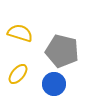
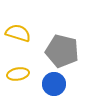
yellow semicircle: moved 2 px left
yellow ellipse: rotated 40 degrees clockwise
